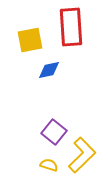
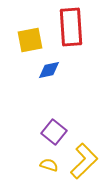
yellow L-shape: moved 2 px right, 6 px down
